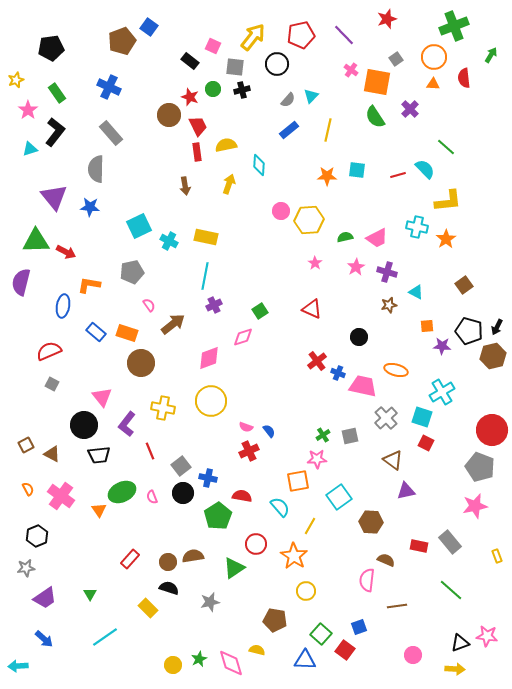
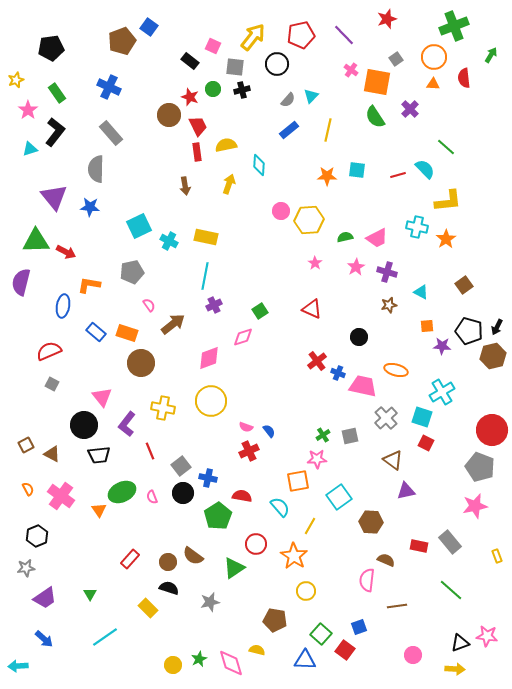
cyan triangle at (416, 292): moved 5 px right
brown semicircle at (193, 556): rotated 135 degrees counterclockwise
